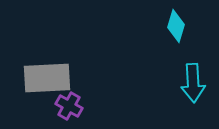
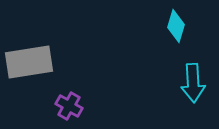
gray rectangle: moved 18 px left, 16 px up; rotated 6 degrees counterclockwise
